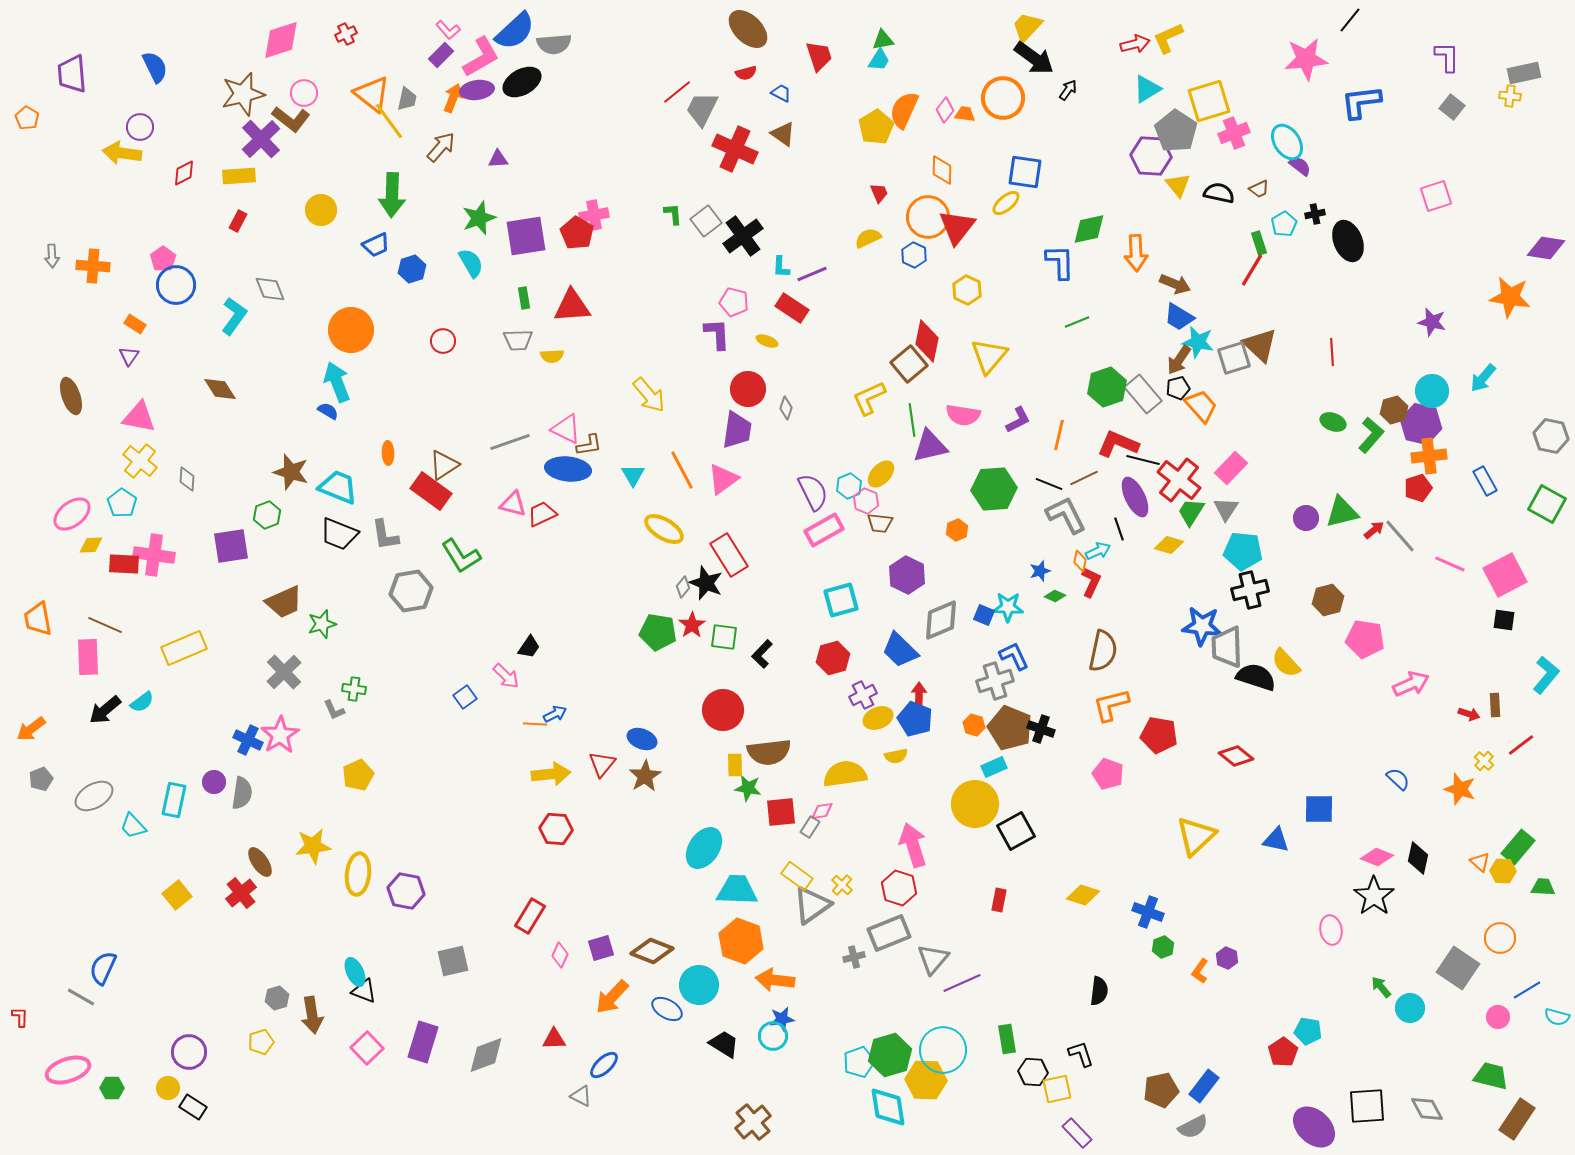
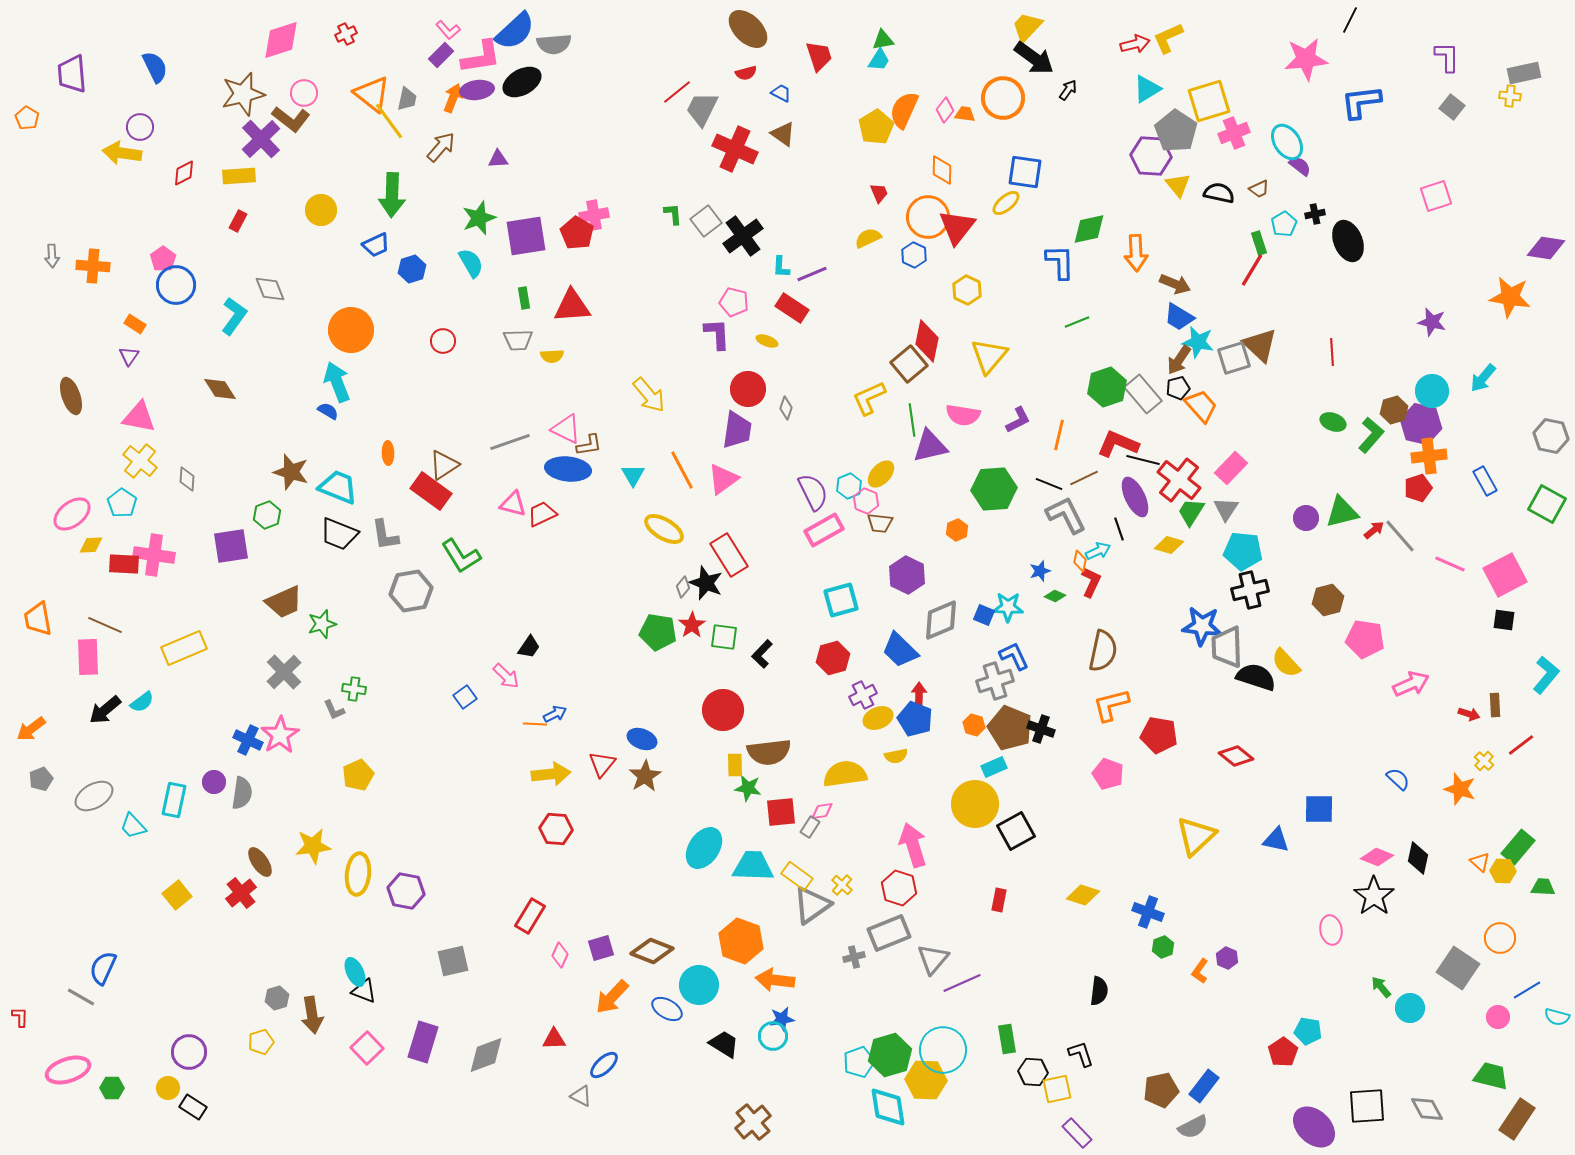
black line at (1350, 20): rotated 12 degrees counterclockwise
pink L-shape at (481, 57): rotated 21 degrees clockwise
cyan trapezoid at (737, 890): moved 16 px right, 24 px up
